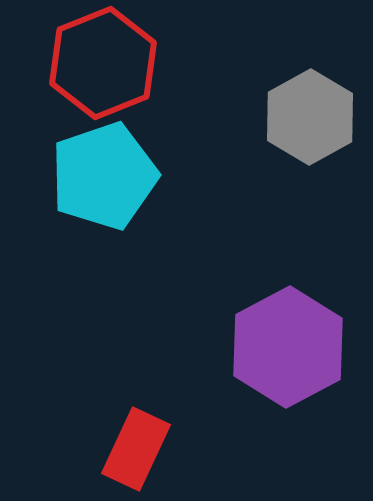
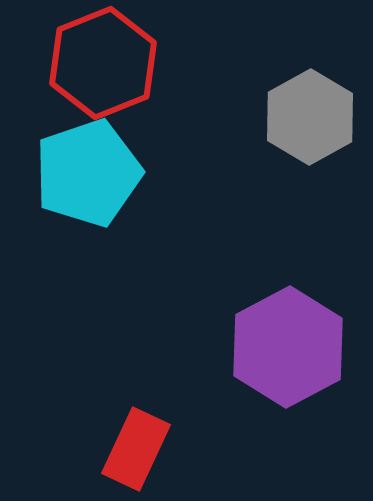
cyan pentagon: moved 16 px left, 3 px up
